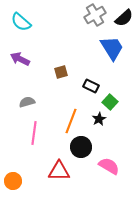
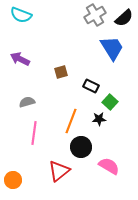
cyan semicircle: moved 7 px up; rotated 20 degrees counterclockwise
black star: rotated 24 degrees clockwise
red triangle: rotated 40 degrees counterclockwise
orange circle: moved 1 px up
